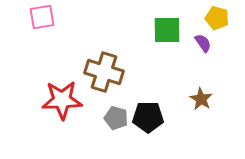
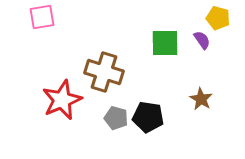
yellow pentagon: moved 1 px right
green square: moved 2 px left, 13 px down
purple semicircle: moved 1 px left, 3 px up
red star: rotated 21 degrees counterclockwise
black pentagon: rotated 8 degrees clockwise
